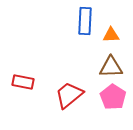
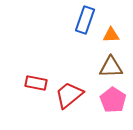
blue rectangle: moved 1 px up; rotated 16 degrees clockwise
red rectangle: moved 13 px right, 1 px down
pink pentagon: moved 3 px down
